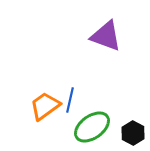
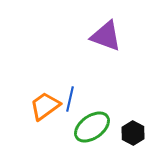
blue line: moved 1 px up
